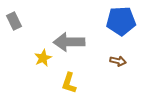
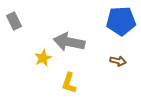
gray arrow: rotated 12 degrees clockwise
